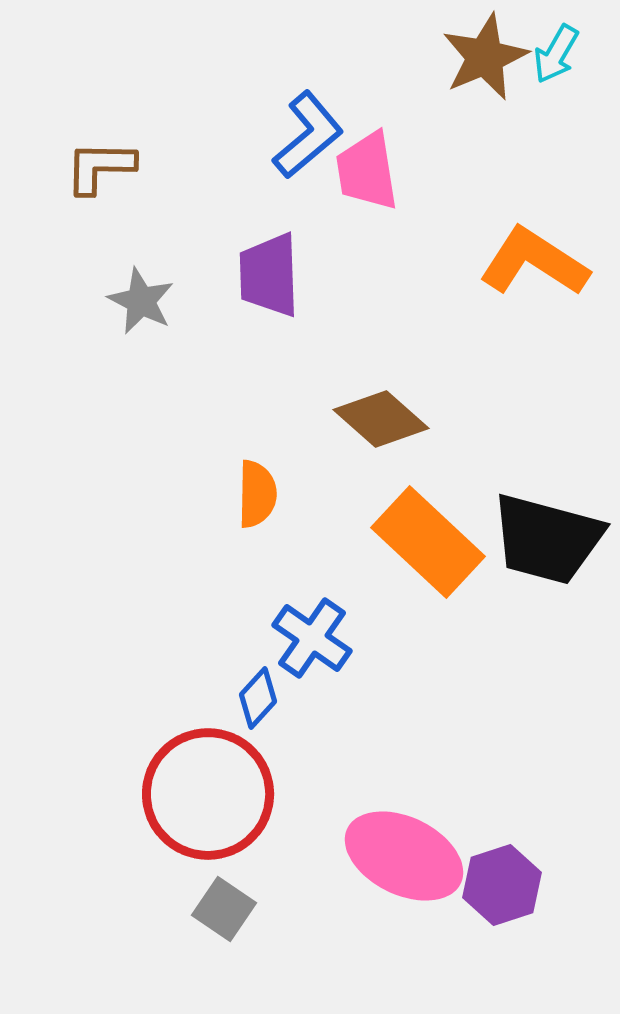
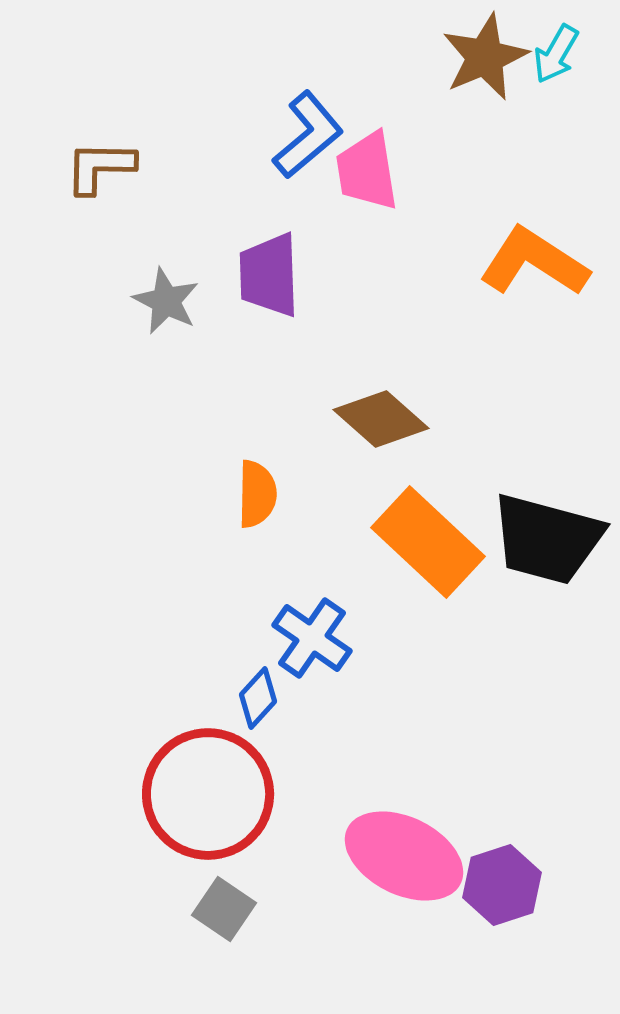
gray star: moved 25 px right
